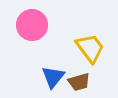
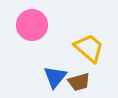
yellow trapezoid: moved 1 px left; rotated 12 degrees counterclockwise
blue triangle: moved 2 px right
